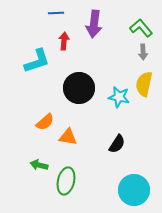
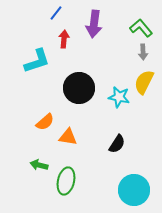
blue line: rotated 49 degrees counterclockwise
red arrow: moved 2 px up
yellow semicircle: moved 2 px up; rotated 15 degrees clockwise
